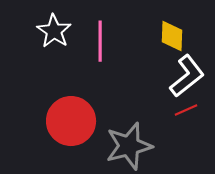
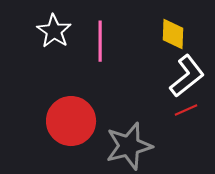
yellow diamond: moved 1 px right, 2 px up
